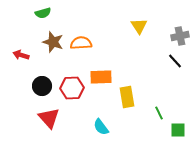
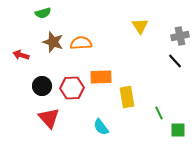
yellow triangle: moved 1 px right
